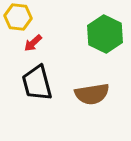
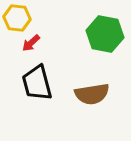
yellow hexagon: moved 1 px left, 1 px down
green hexagon: rotated 15 degrees counterclockwise
red arrow: moved 2 px left
